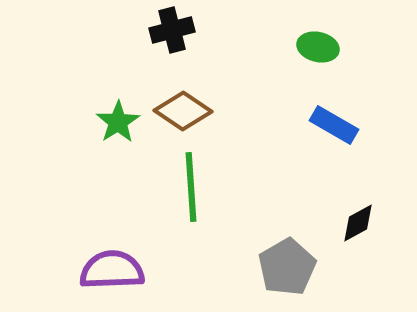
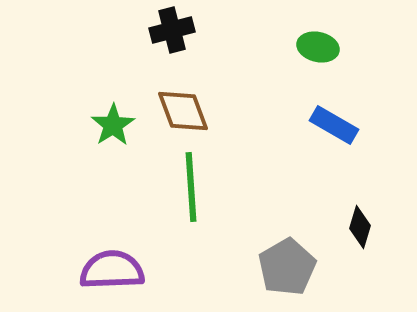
brown diamond: rotated 36 degrees clockwise
green star: moved 5 px left, 3 px down
black diamond: moved 2 px right, 4 px down; rotated 45 degrees counterclockwise
